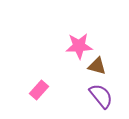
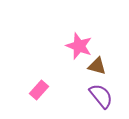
pink star: rotated 24 degrees clockwise
